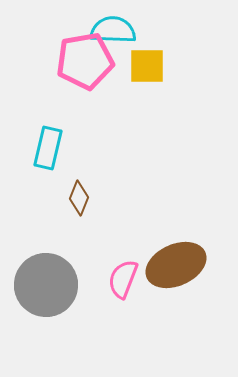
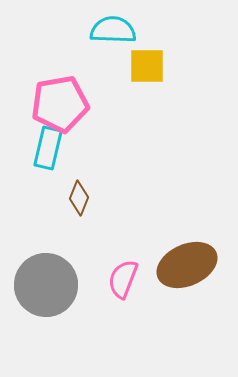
pink pentagon: moved 25 px left, 43 px down
brown ellipse: moved 11 px right
